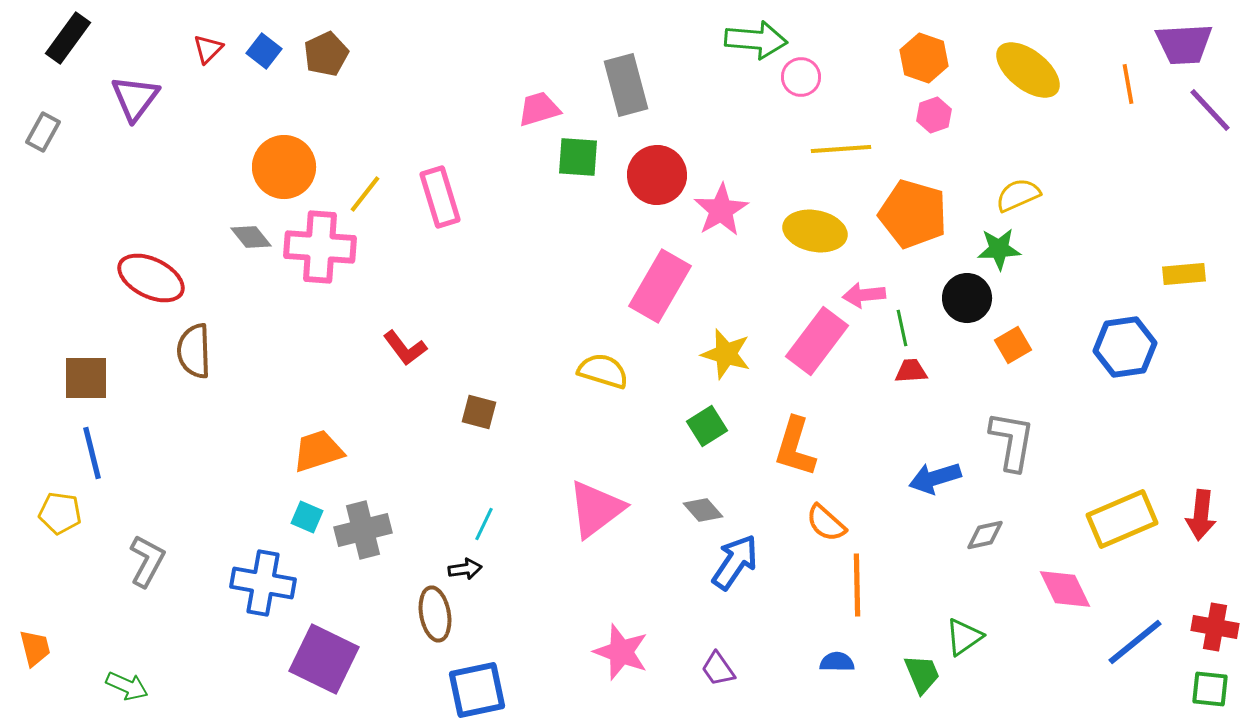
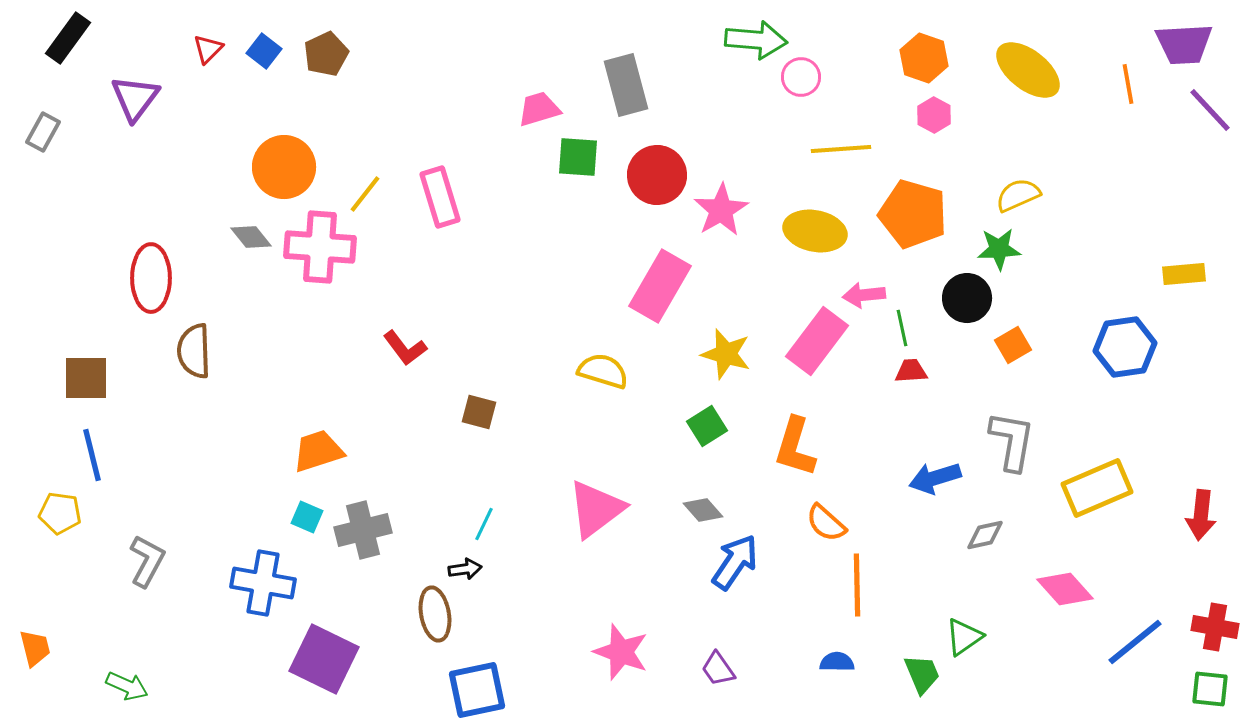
pink hexagon at (934, 115): rotated 12 degrees counterclockwise
red ellipse at (151, 278): rotated 64 degrees clockwise
blue line at (92, 453): moved 2 px down
yellow rectangle at (1122, 519): moved 25 px left, 31 px up
pink diamond at (1065, 589): rotated 16 degrees counterclockwise
